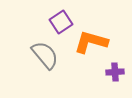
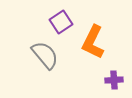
orange L-shape: moved 2 px right; rotated 80 degrees counterclockwise
purple cross: moved 1 px left, 8 px down
